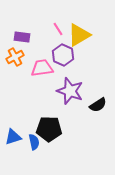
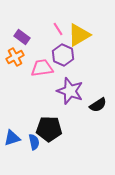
purple rectangle: rotated 28 degrees clockwise
blue triangle: moved 1 px left, 1 px down
